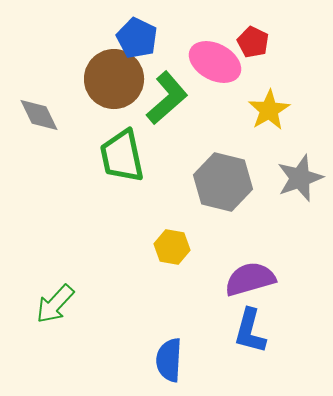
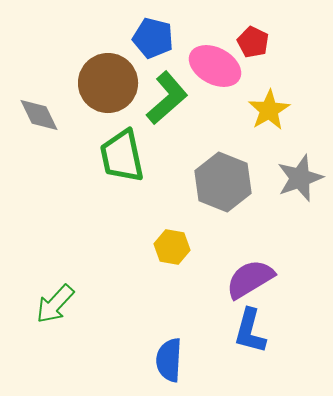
blue pentagon: moved 16 px right; rotated 12 degrees counterclockwise
pink ellipse: moved 4 px down
brown circle: moved 6 px left, 4 px down
gray hexagon: rotated 8 degrees clockwise
purple semicircle: rotated 15 degrees counterclockwise
